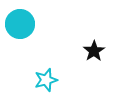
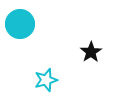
black star: moved 3 px left, 1 px down
